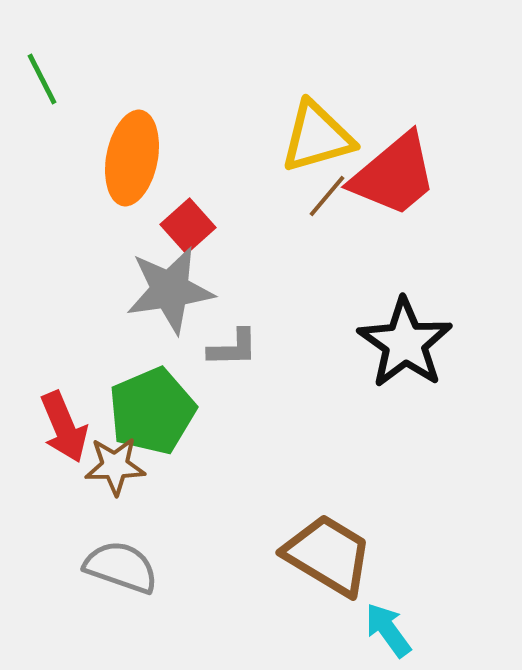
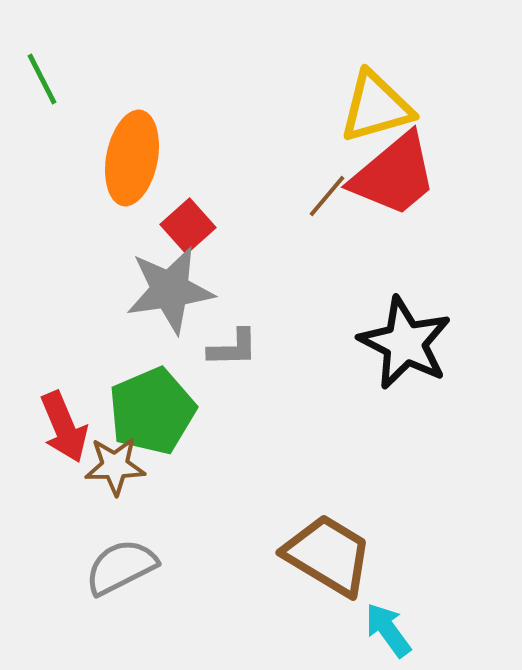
yellow triangle: moved 59 px right, 30 px up
black star: rotated 8 degrees counterclockwise
gray semicircle: rotated 46 degrees counterclockwise
